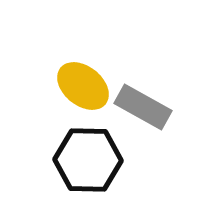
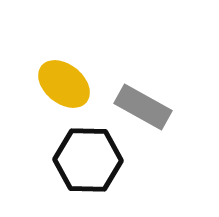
yellow ellipse: moved 19 px left, 2 px up
